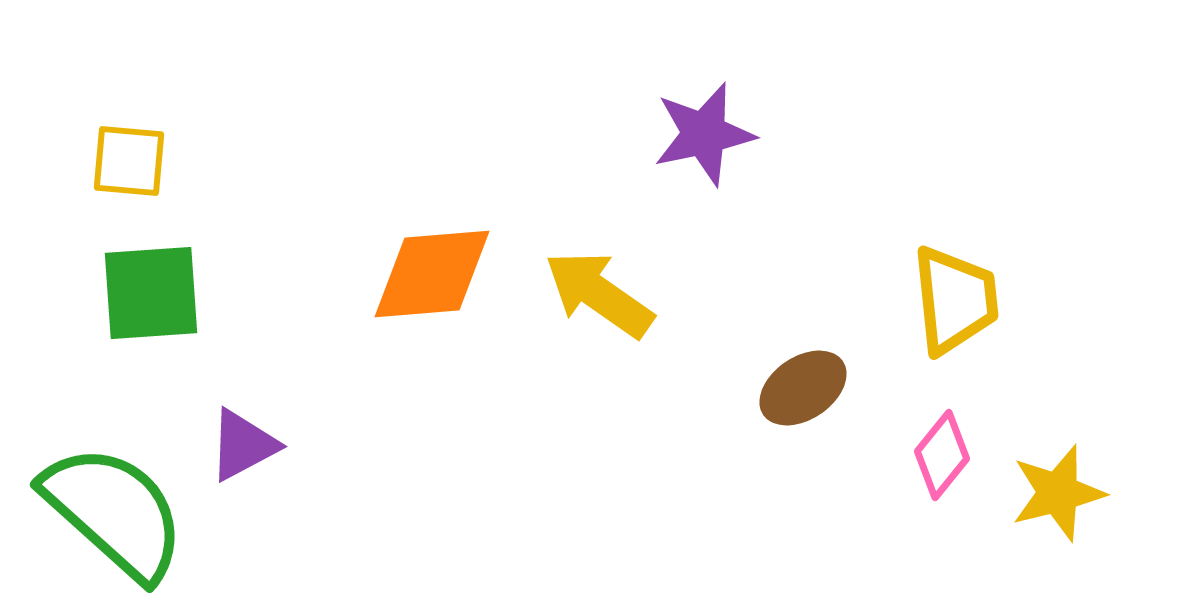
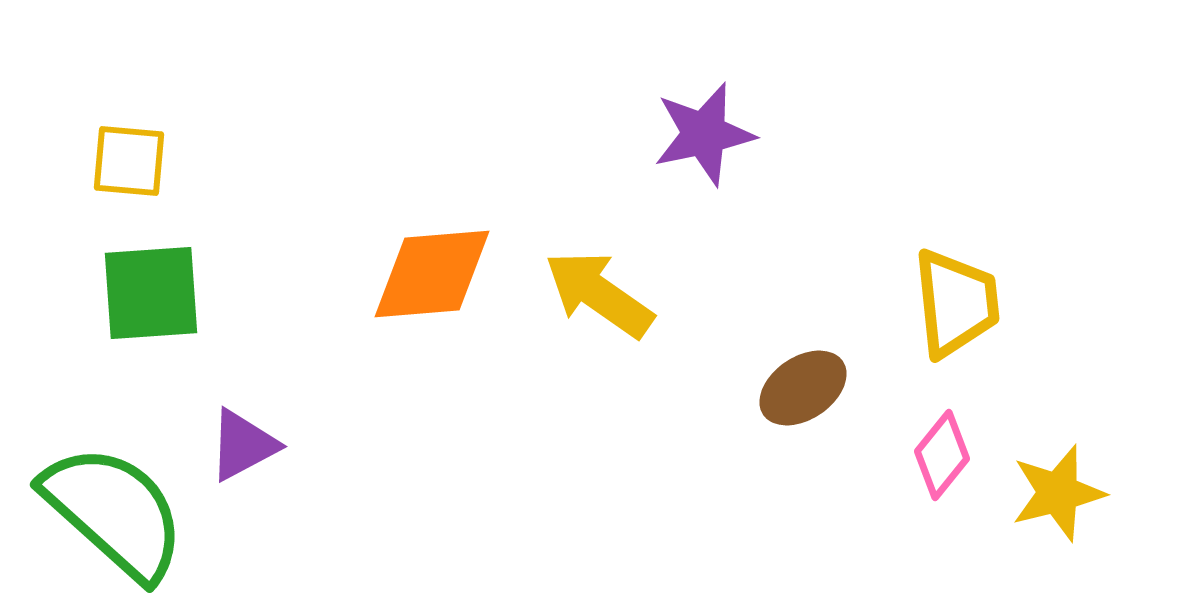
yellow trapezoid: moved 1 px right, 3 px down
